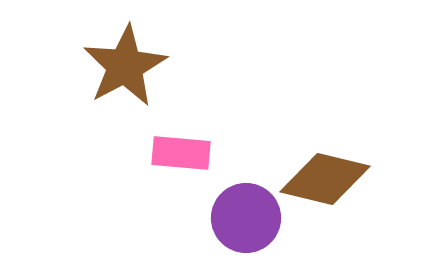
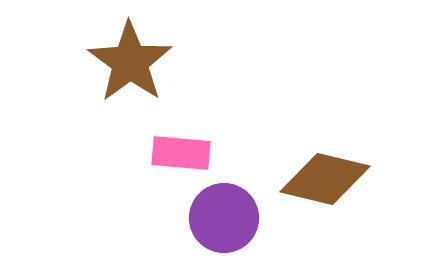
brown star: moved 5 px right, 4 px up; rotated 8 degrees counterclockwise
purple circle: moved 22 px left
